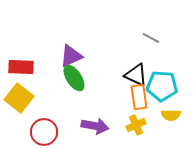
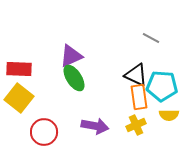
red rectangle: moved 2 px left, 2 px down
yellow semicircle: moved 2 px left
